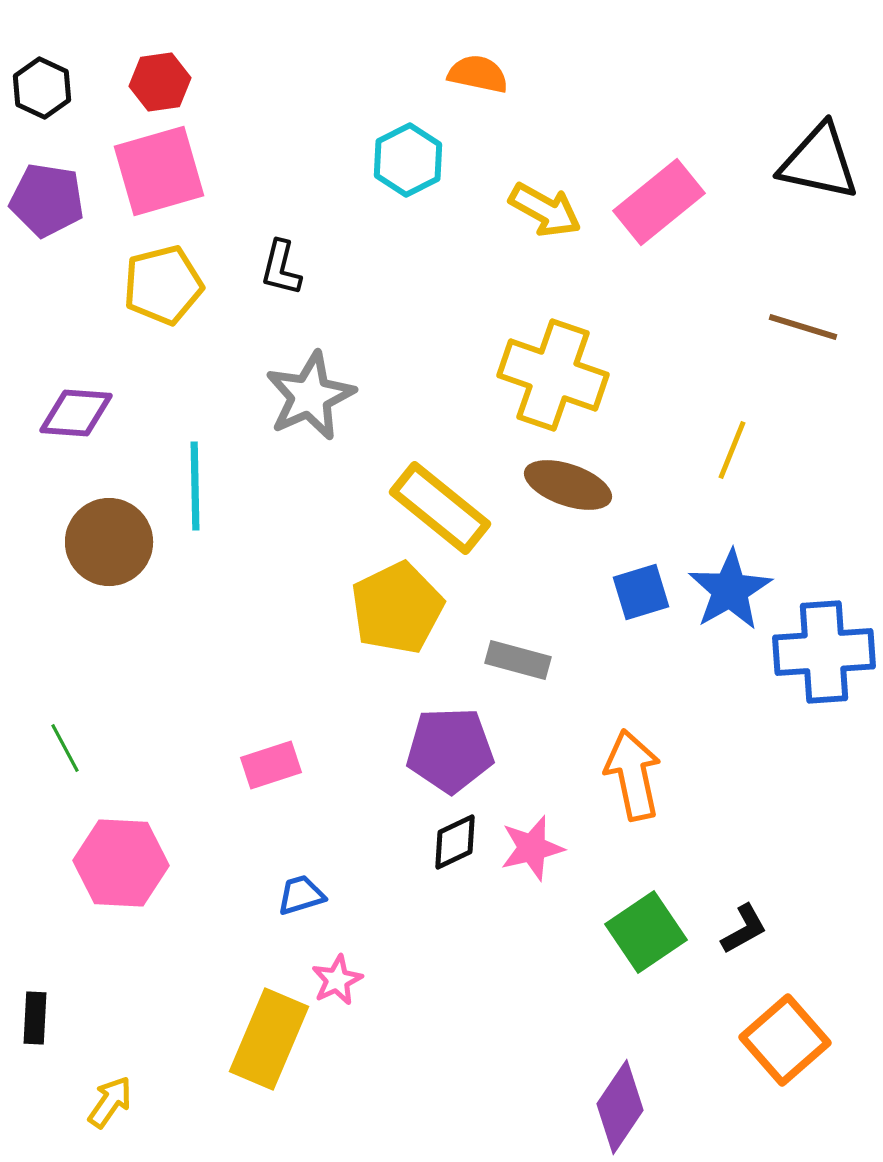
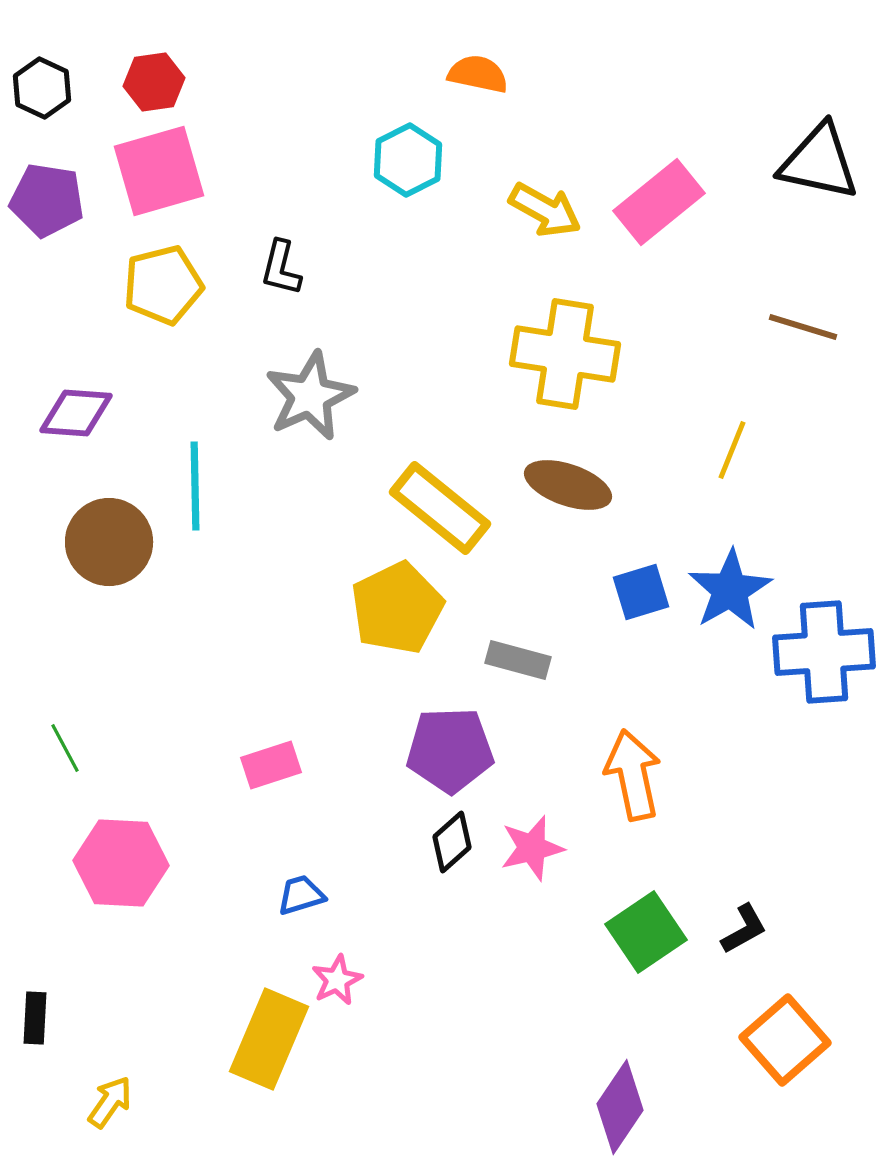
red hexagon at (160, 82): moved 6 px left
yellow cross at (553, 375): moved 12 px right, 21 px up; rotated 10 degrees counterclockwise
black diamond at (455, 842): moved 3 px left; rotated 16 degrees counterclockwise
